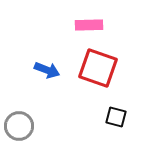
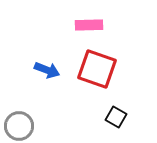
red square: moved 1 px left, 1 px down
black square: rotated 15 degrees clockwise
